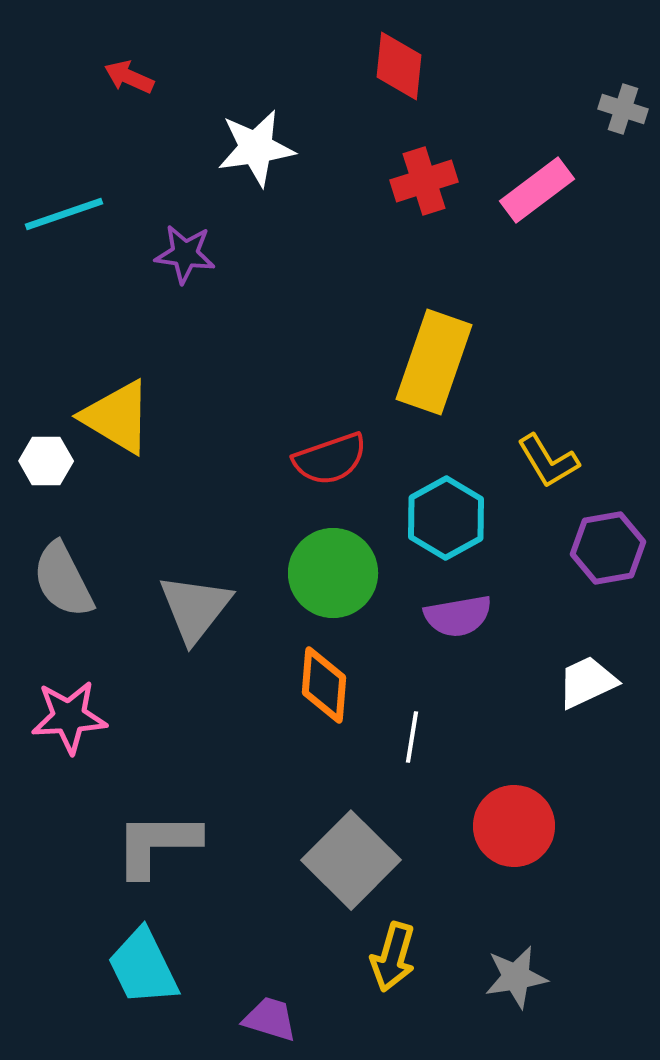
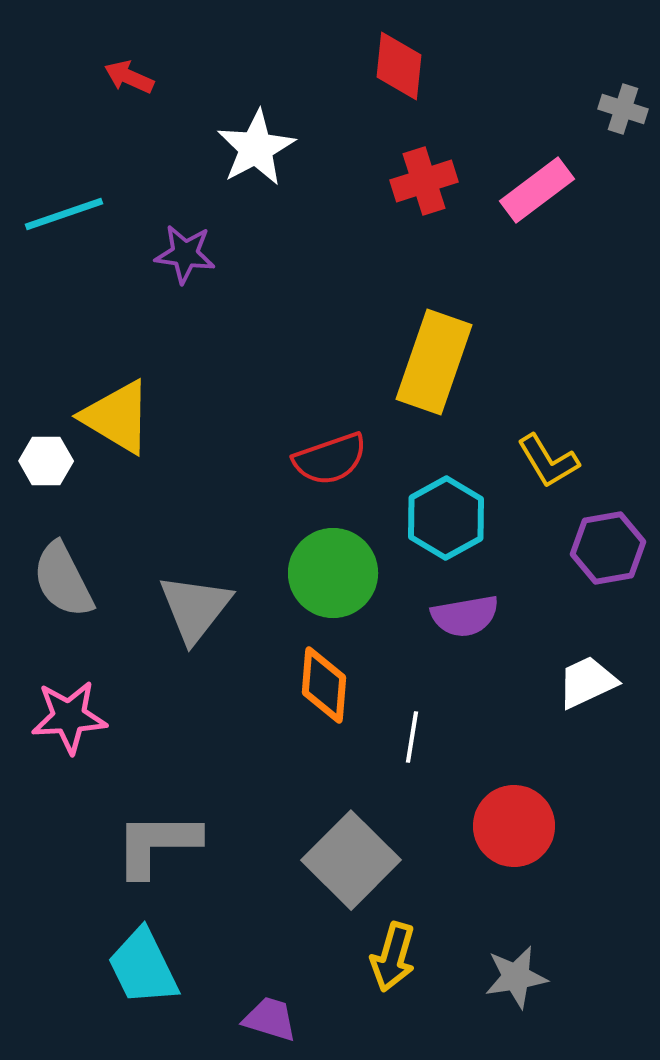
white star: rotated 20 degrees counterclockwise
purple semicircle: moved 7 px right
